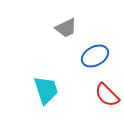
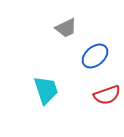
blue ellipse: rotated 12 degrees counterclockwise
red semicircle: rotated 64 degrees counterclockwise
